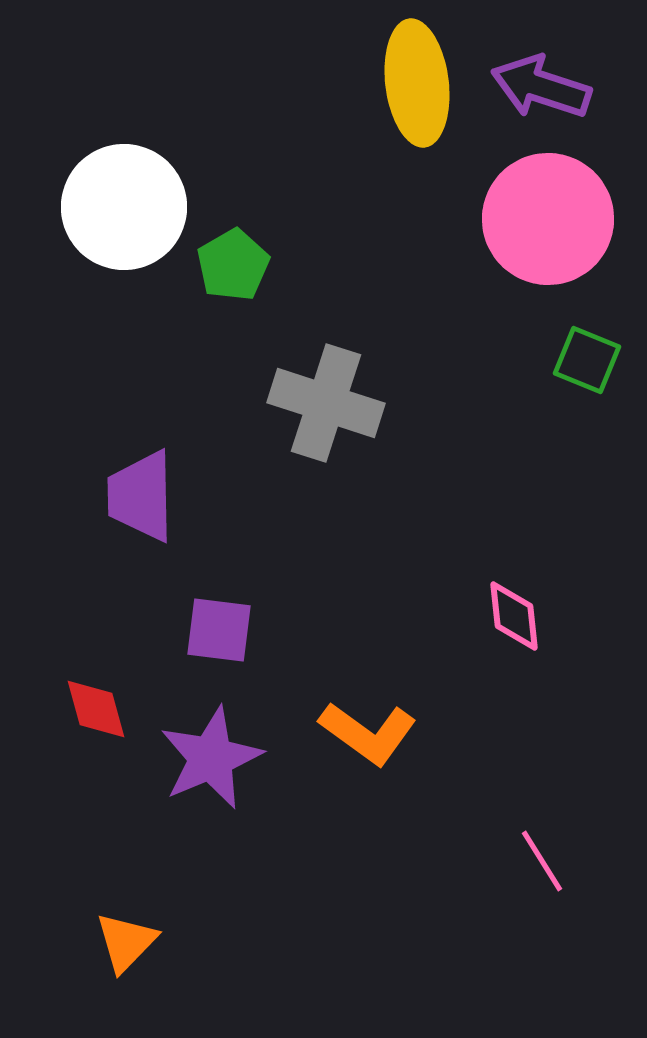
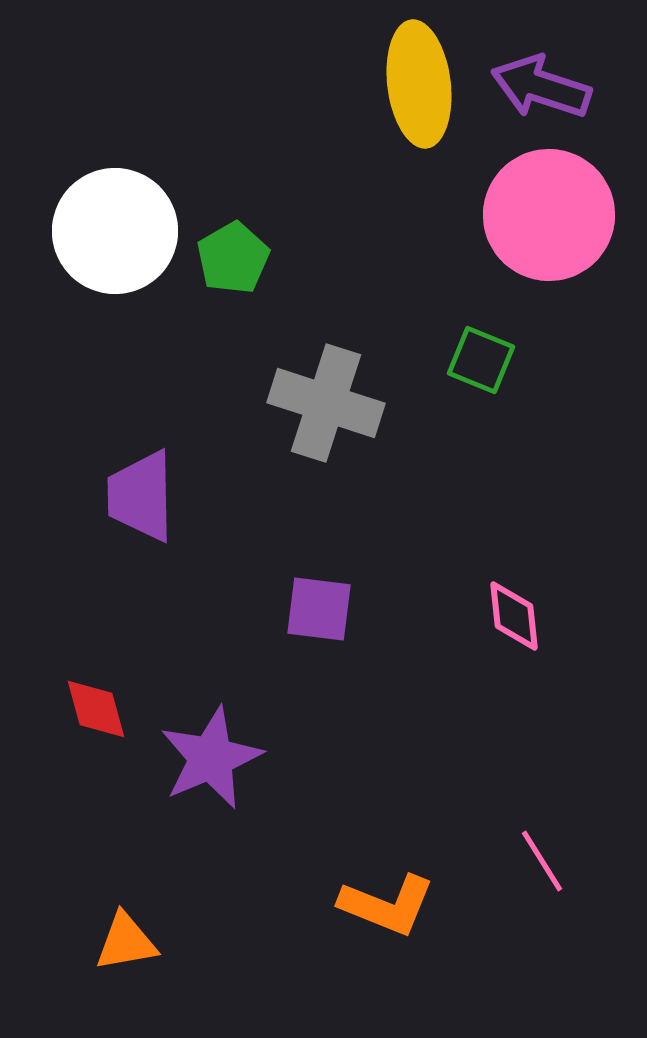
yellow ellipse: moved 2 px right, 1 px down
white circle: moved 9 px left, 24 px down
pink circle: moved 1 px right, 4 px up
green pentagon: moved 7 px up
green square: moved 106 px left
purple square: moved 100 px right, 21 px up
orange L-shape: moved 19 px right, 172 px down; rotated 14 degrees counterclockwise
orange triangle: rotated 36 degrees clockwise
